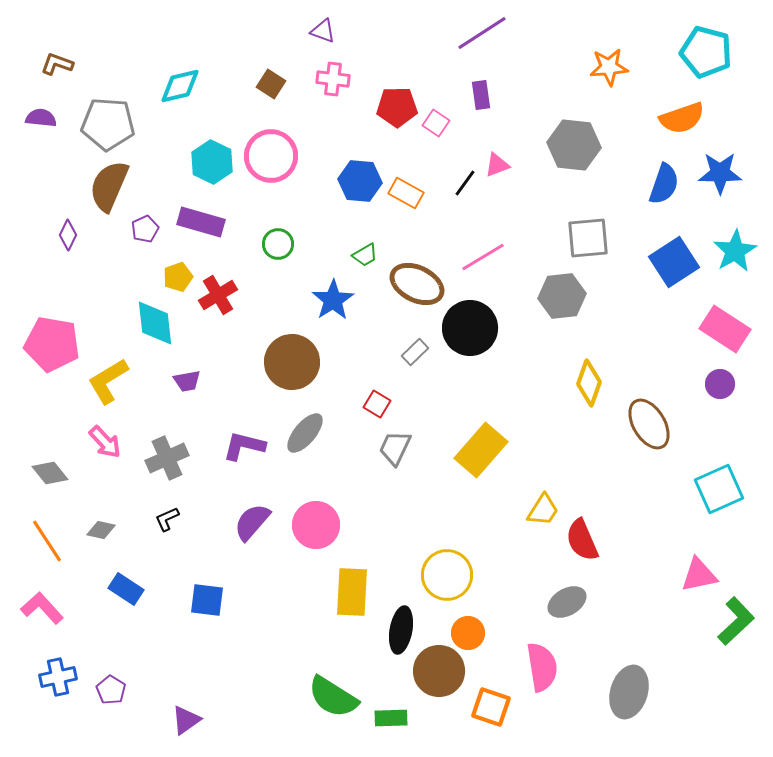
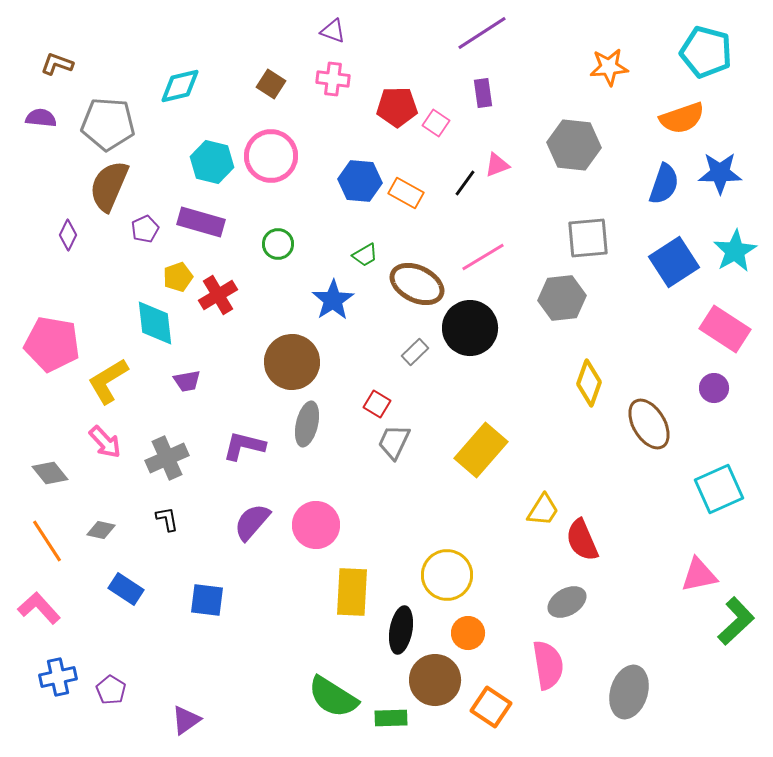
purple triangle at (323, 31): moved 10 px right
purple rectangle at (481, 95): moved 2 px right, 2 px up
cyan hexagon at (212, 162): rotated 12 degrees counterclockwise
gray hexagon at (562, 296): moved 2 px down
purple circle at (720, 384): moved 6 px left, 4 px down
gray ellipse at (305, 433): moved 2 px right, 9 px up; rotated 27 degrees counterclockwise
gray trapezoid at (395, 448): moved 1 px left, 6 px up
black L-shape at (167, 519): rotated 104 degrees clockwise
pink L-shape at (42, 608): moved 3 px left
pink semicircle at (542, 667): moved 6 px right, 2 px up
brown circle at (439, 671): moved 4 px left, 9 px down
orange square at (491, 707): rotated 15 degrees clockwise
